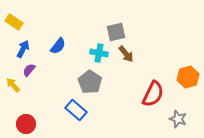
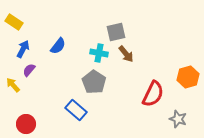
gray pentagon: moved 4 px right
